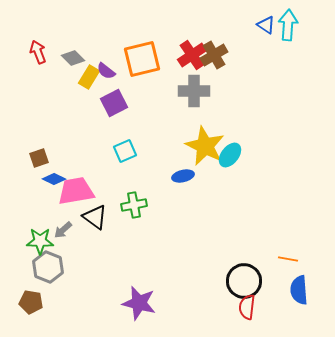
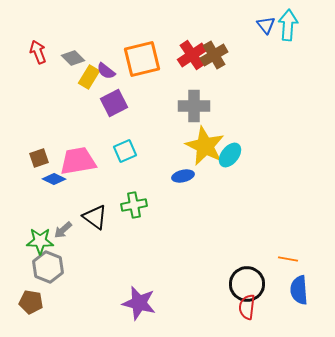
blue triangle: rotated 18 degrees clockwise
gray cross: moved 15 px down
pink trapezoid: moved 2 px right, 30 px up
black circle: moved 3 px right, 3 px down
